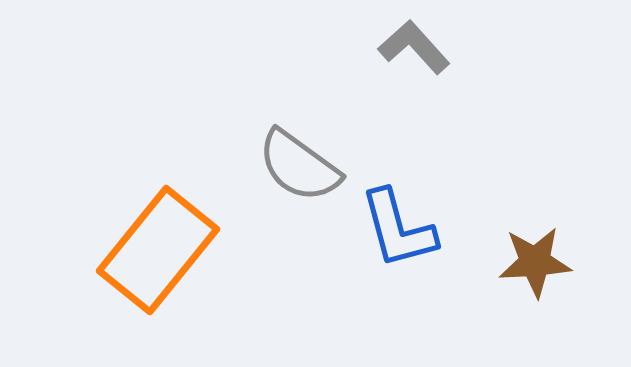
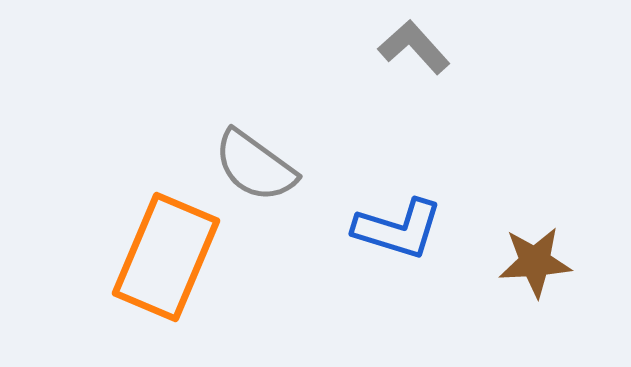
gray semicircle: moved 44 px left
blue L-shape: rotated 58 degrees counterclockwise
orange rectangle: moved 8 px right, 7 px down; rotated 16 degrees counterclockwise
